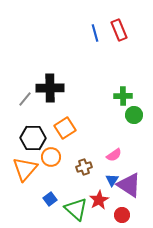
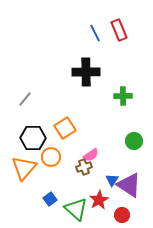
blue line: rotated 12 degrees counterclockwise
black cross: moved 36 px right, 16 px up
green circle: moved 26 px down
pink semicircle: moved 23 px left
orange triangle: moved 1 px left, 1 px up
